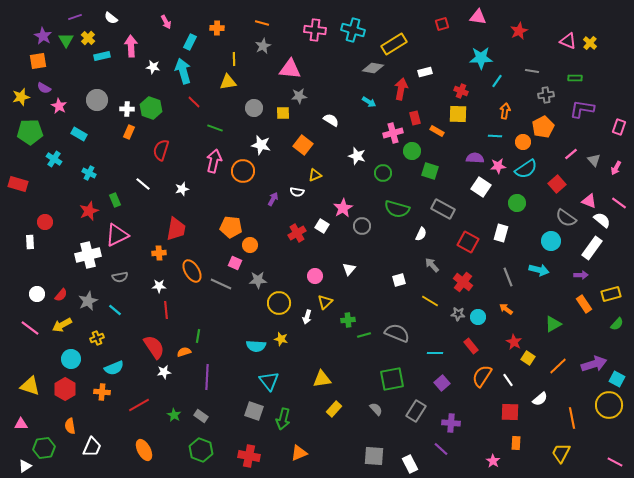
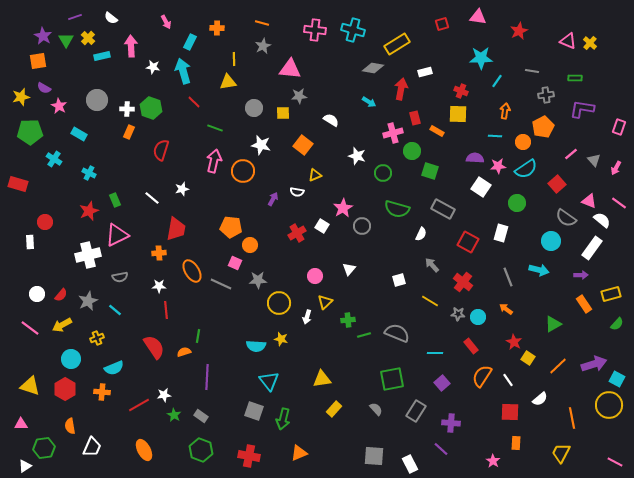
yellow rectangle at (394, 44): moved 3 px right
white line at (143, 184): moved 9 px right, 14 px down
white star at (164, 372): moved 23 px down
